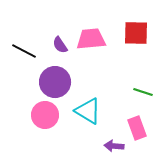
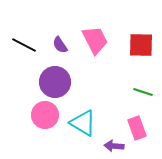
red square: moved 5 px right, 12 px down
pink trapezoid: moved 4 px right, 1 px down; rotated 68 degrees clockwise
black line: moved 6 px up
cyan triangle: moved 5 px left, 12 px down
